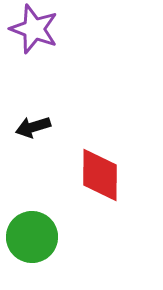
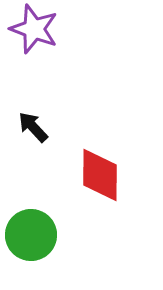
black arrow: rotated 64 degrees clockwise
green circle: moved 1 px left, 2 px up
